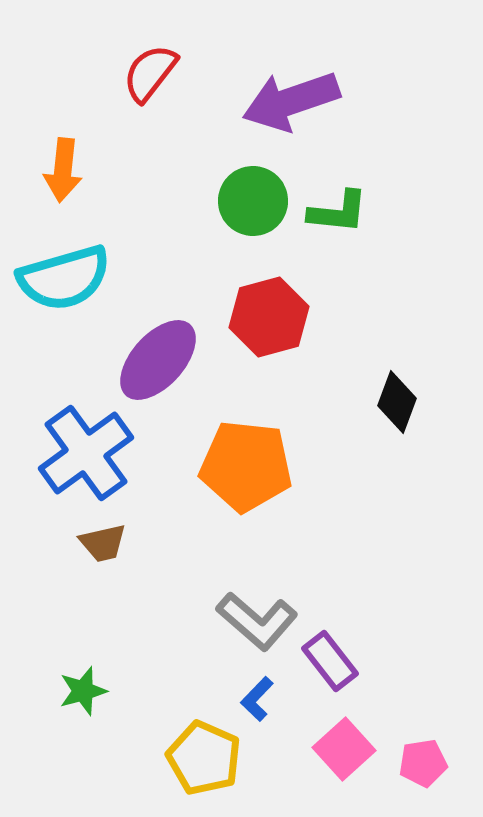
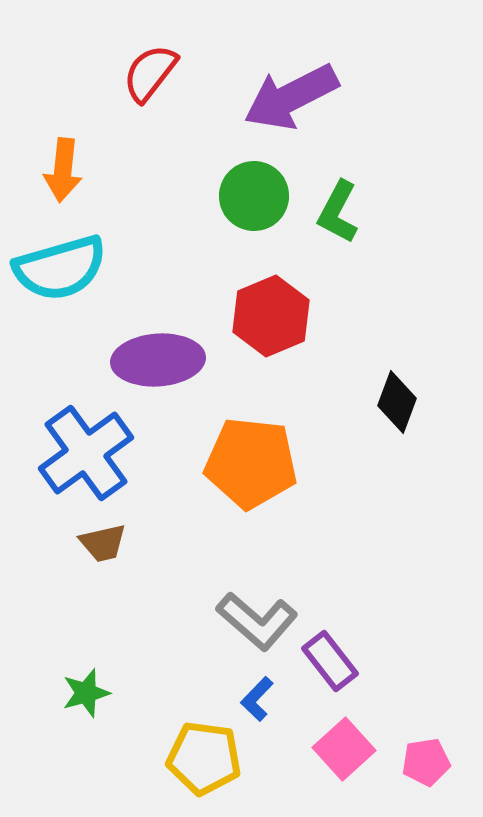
purple arrow: moved 4 px up; rotated 8 degrees counterclockwise
green circle: moved 1 px right, 5 px up
green L-shape: rotated 112 degrees clockwise
cyan semicircle: moved 4 px left, 10 px up
red hexagon: moved 2 px right, 1 px up; rotated 8 degrees counterclockwise
purple ellipse: rotated 44 degrees clockwise
orange pentagon: moved 5 px right, 3 px up
green star: moved 3 px right, 2 px down
yellow pentagon: rotated 16 degrees counterclockwise
pink pentagon: moved 3 px right, 1 px up
